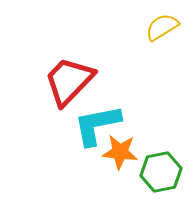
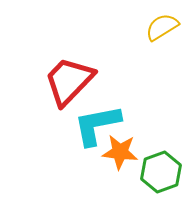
green hexagon: rotated 9 degrees counterclockwise
